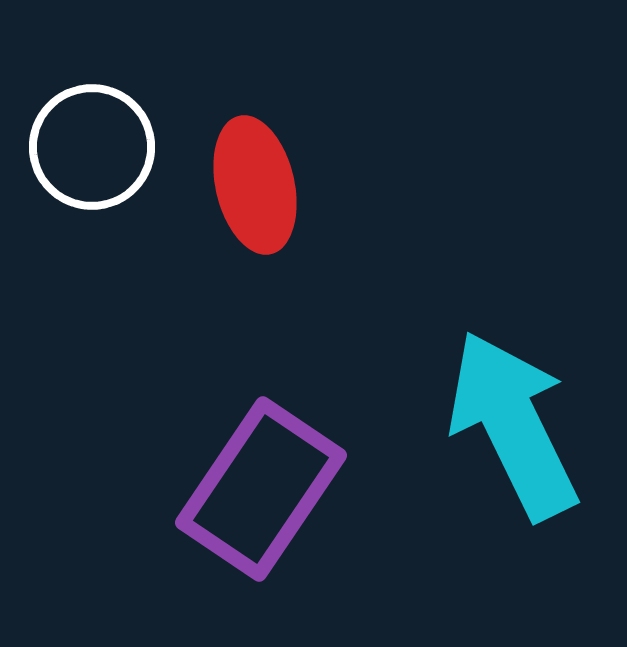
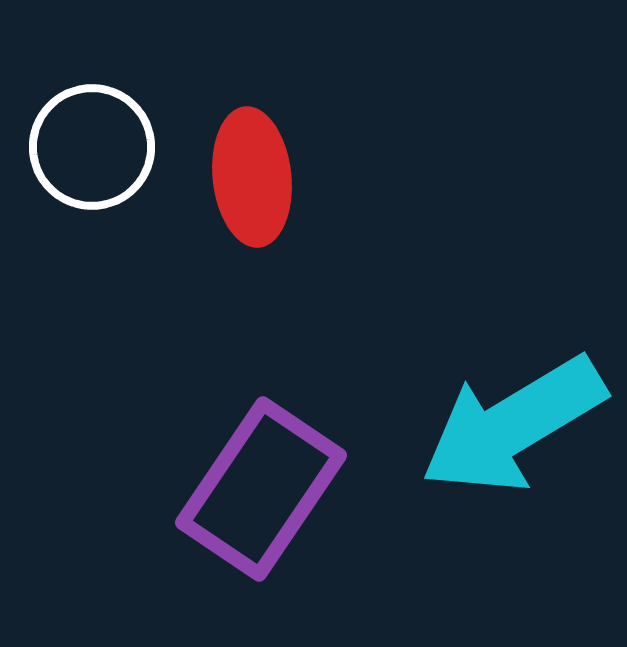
red ellipse: moved 3 px left, 8 px up; rotated 7 degrees clockwise
cyan arrow: rotated 95 degrees counterclockwise
